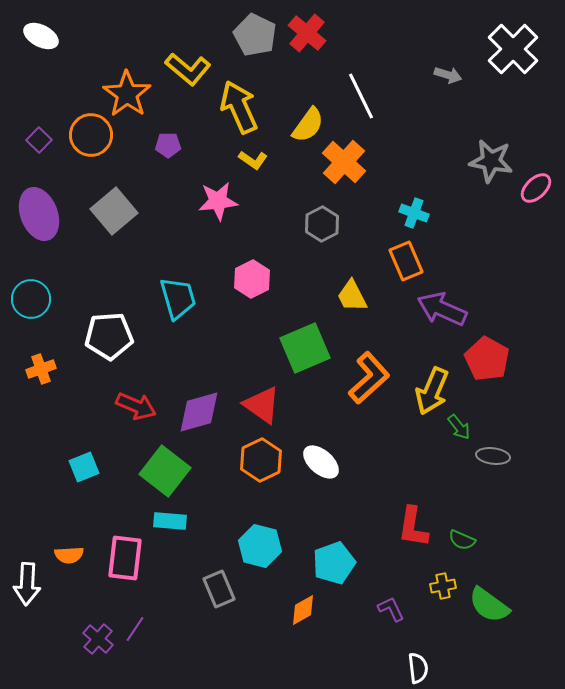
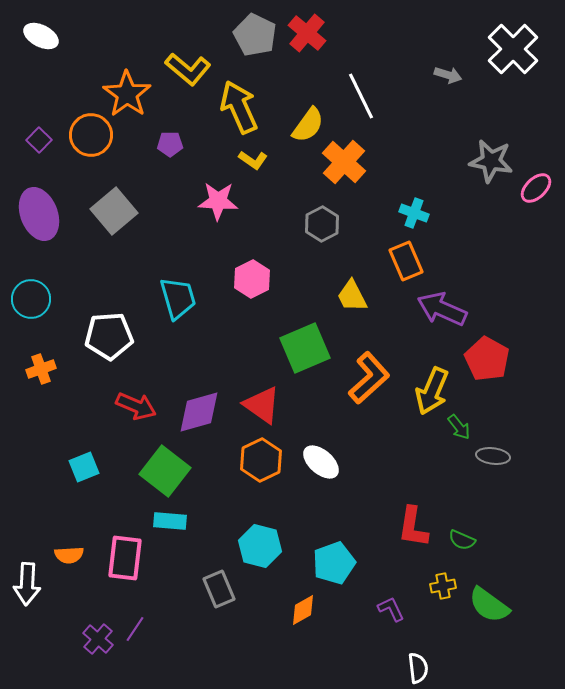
purple pentagon at (168, 145): moved 2 px right, 1 px up
pink star at (218, 201): rotated 9 degrees clockwise
